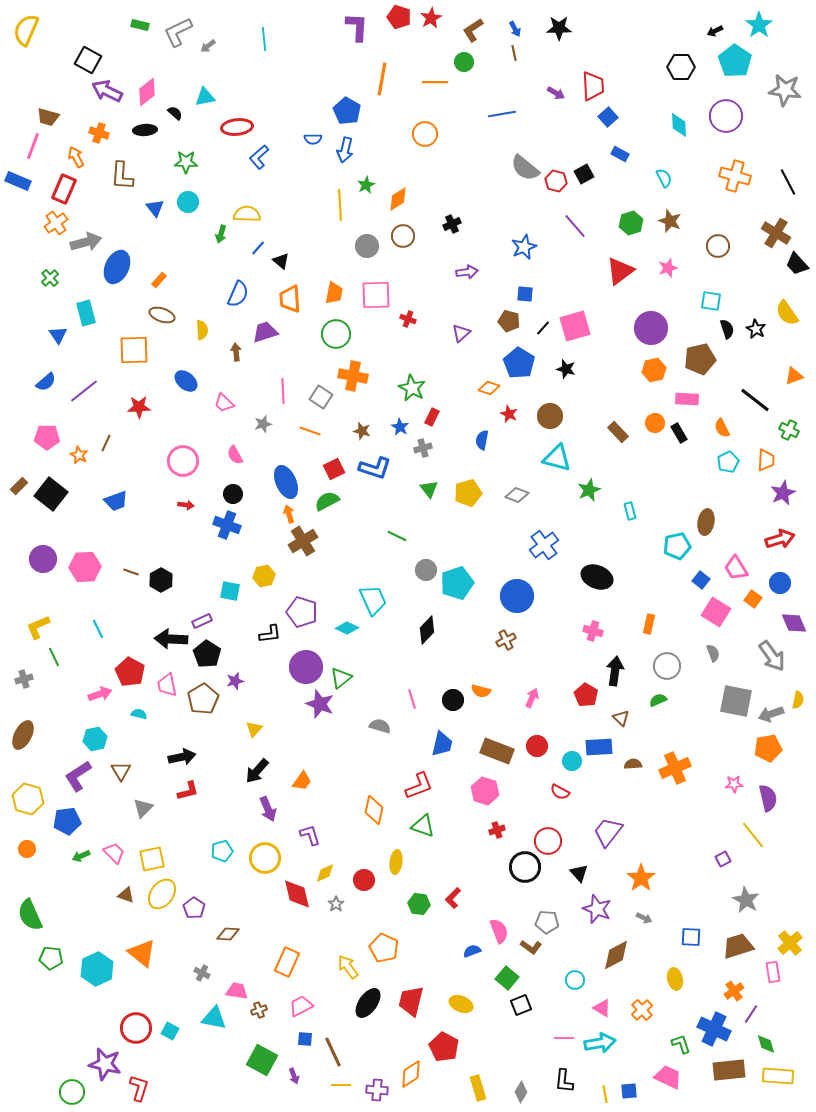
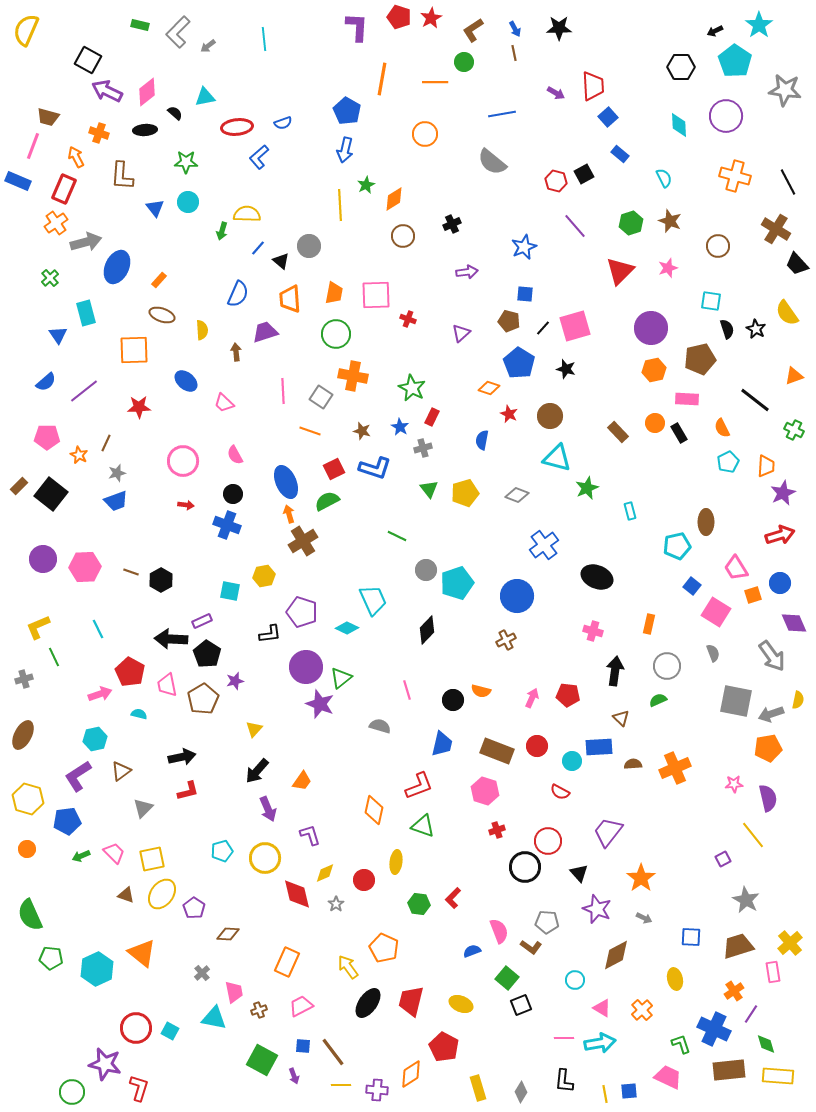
gray L-shape at (178, 32): rotated 20 degrees counterclockwise
blue semicircle at (313, 139): moved 30 px left, 16 px up; rotated 18 degrees counterclockwise
blue rectangle at (620, 154): rotated 12 degrees clockwise
gray semicircle at (525, 168): moved 33 px left, 6 px up
orange diamond at (398, 199): moved 4 px left
brown cross at (776, 233): moved 4 px up
green arrow at (221, 234): moved 1 px right, 3 px up
gray circle at (367, 246): moved 58 px left
red triangle at (620, 271): rotated 8 degrees counterclockwise
gray star at (263, 424): moved 146 px left, 49 px down
green cross at (789, 430): moved 5 px right
orange trapezoid at (766, 460): moved 6 px down
green star at (589, 490): moved 2 px left, 2 px up
yellow pentagon at (468, 493): moved 3 px left
brown ellipse at (706, 522): rotated 10 degrees counterclockwise
red arrow at (780, 539): moved 4 px up
blue square at (701, 580): moved 9 px left, 6 px down
orange square at (753, 599): moved 4 px up; rotated 36 degrees clockwise
red pentagon at (586, 695): moved 18 px left; rotated 25 degrees counterclockwise
pink line at (412, 699): moved 5 px left, 9 px up
brown triangle at (121, 771): rotated 25 degrees clockwise
gray cross at (202, 973): rotated 21 degrees clockwise
pink trapezoid at (237, 991): moved 3 px left, 1 px down; rotated 70 degrees clockwise
blue square at (305, 1039): moved 2 px left, 7 px down
brown line at (333, 1052): rotated 12 degrees counterclockwise
